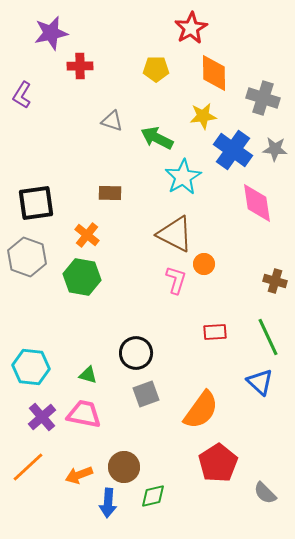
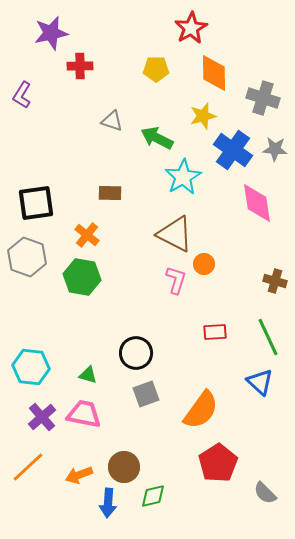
yellow star: rotated 8 degrees counterclockwise
